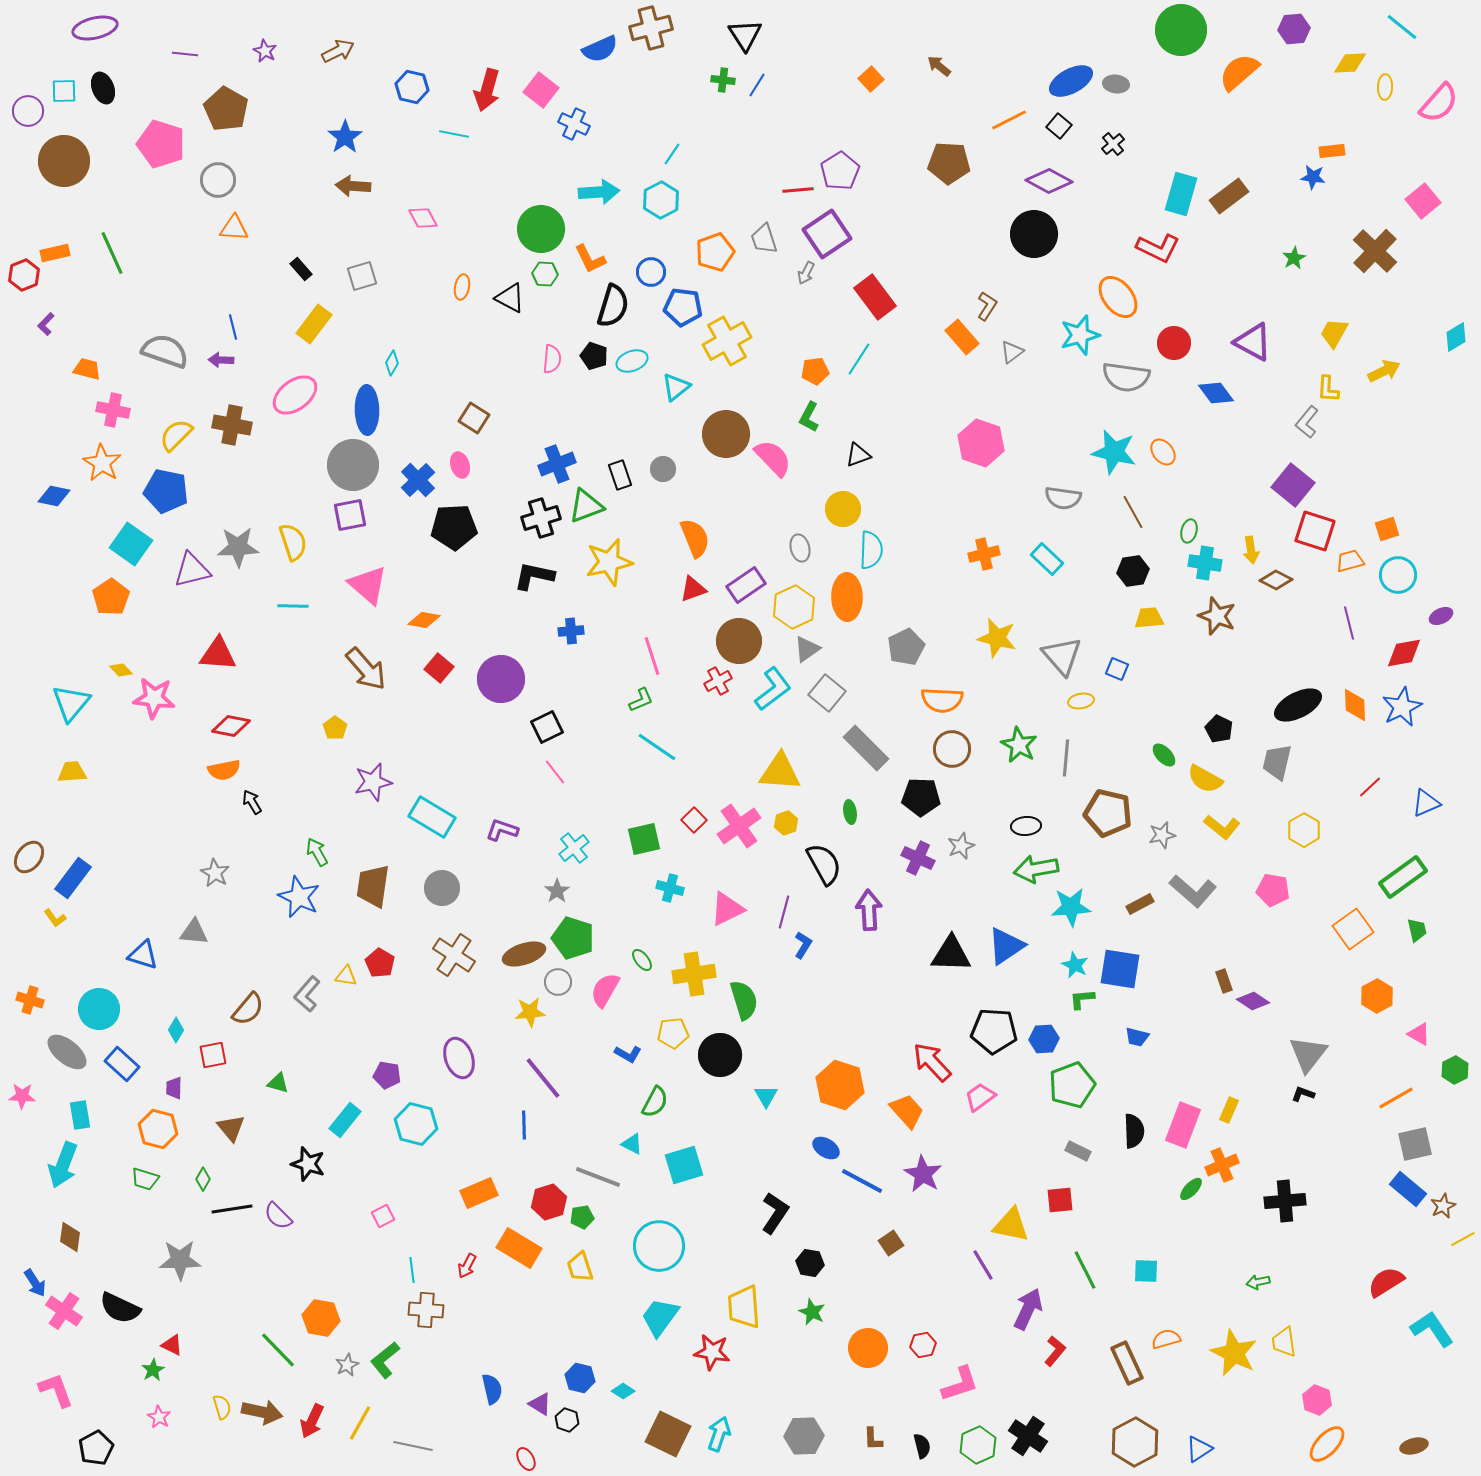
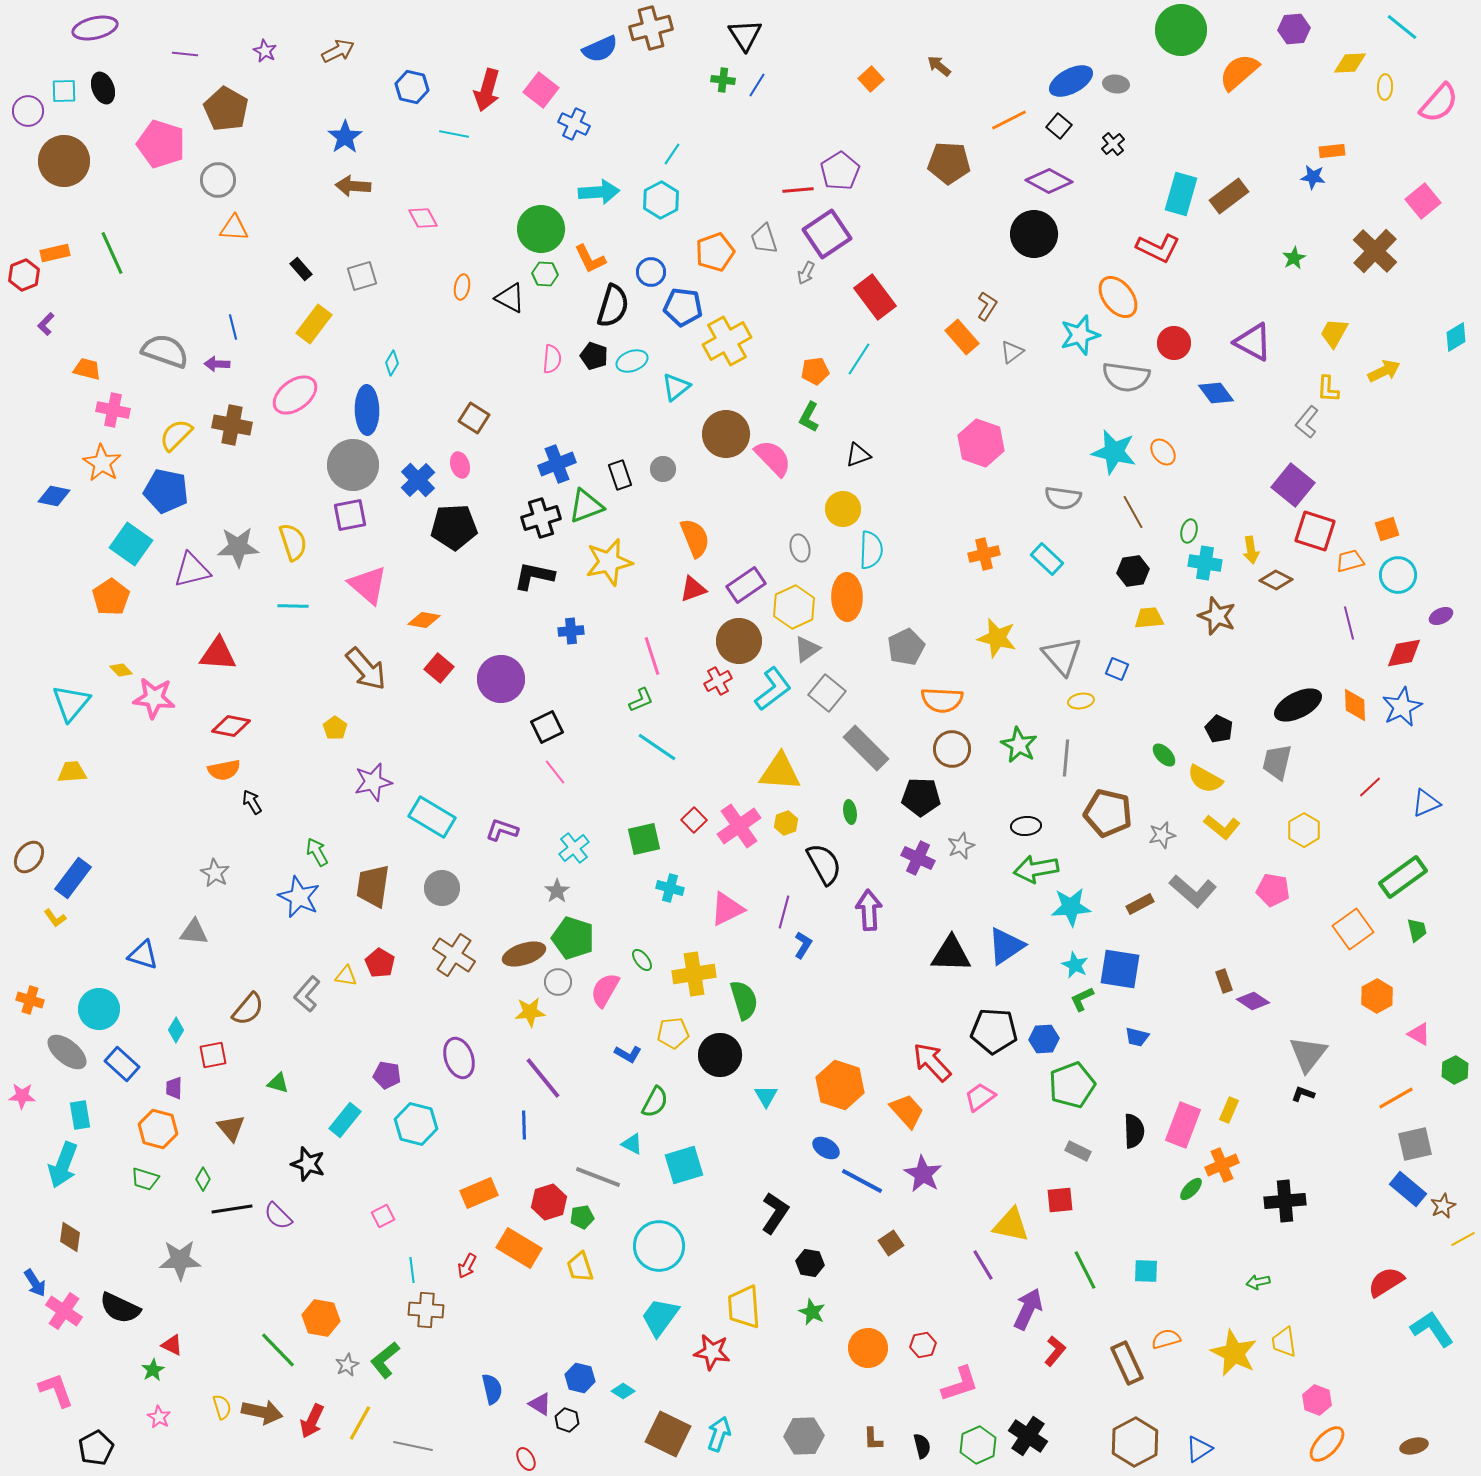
purple arrow at (221, 360): moved 4 px left, 4 px down
green L-shape at (1082, 999): rotated 20 degrees counterclockwise
